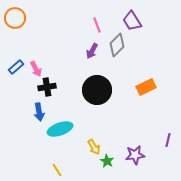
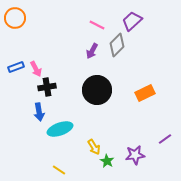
purple trapezoid: rotated 80 degrees clockwise
pink line: rotated 42 degrees counterclockwise
blue rectangle: rotated 21 degrees clockwise
orange rectangle: moved 1 px left, 6 px down
purple line: moved 3 px left, 1 px up; rotated 40 degrees clockwise
yellow line: moved 2 px right; rotated 24 degrees counterclockwise
